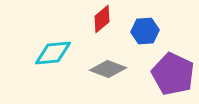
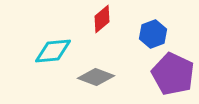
blue hexagon: moved 8 px right, 3 px down; rotated 16 degrees counterclockwise
cyan diamond: moved 2 px up
gray diamond: moved 12 px left, 8 px down
